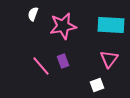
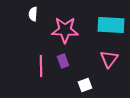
white semicircle: rotated 16 degrees counterclockwise
pink star: moved 2 px right, 4 px down; rotated 12 degrees clockwise
pink line: rotated 40 degrees clockwise
white square: moved 12 px left
